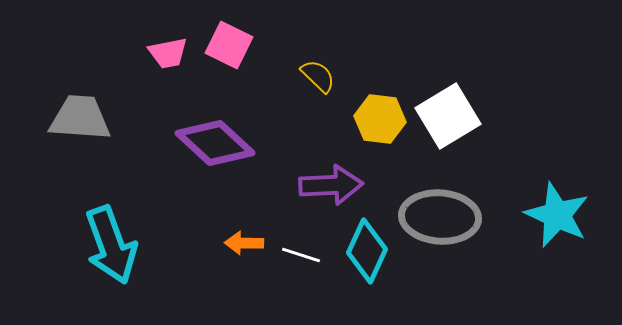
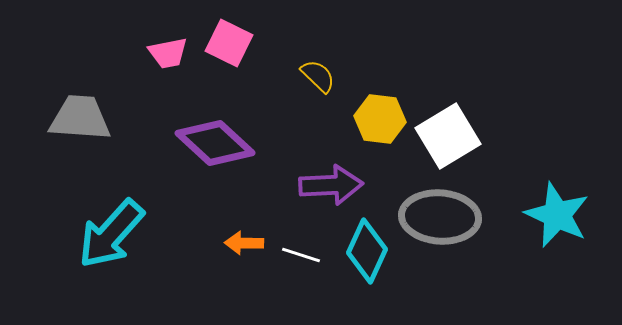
pink square: moved 2 px up
white square: moved 20 px down
cyan arrow: moved 11 px up; rotated 62 degrees clockwise
